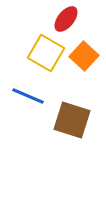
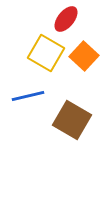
blue line: rotated 36 degrees counterclockwise
brown square: rotated 12 degrees clockwise
